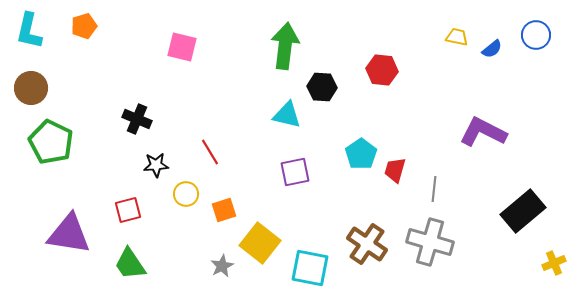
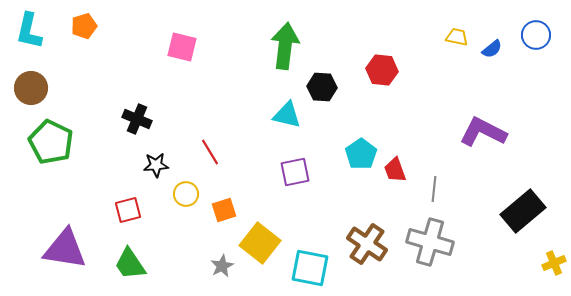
red trapezoid: rotated 36 degrees counterclockwise
purple triangle: moved 4 px left, 15 px down
